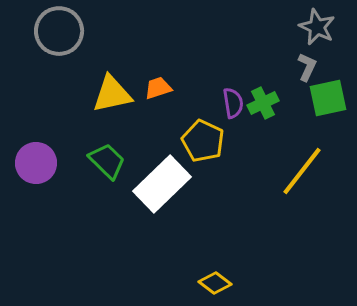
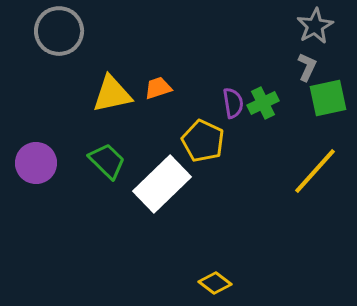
gray star: moved 2 px left, 1 px up; rotated 18 degrees clockwise
yellow line: moved 13 px right; rotated 4 degrees clockwise
